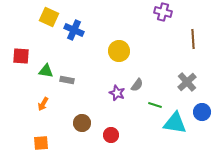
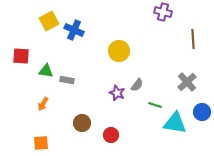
yellow square: moved 4 px down; rotated 36 degrees clockwise
